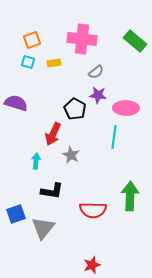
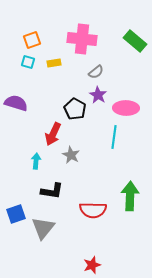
purple star: rotated 24 degrees clockwise
